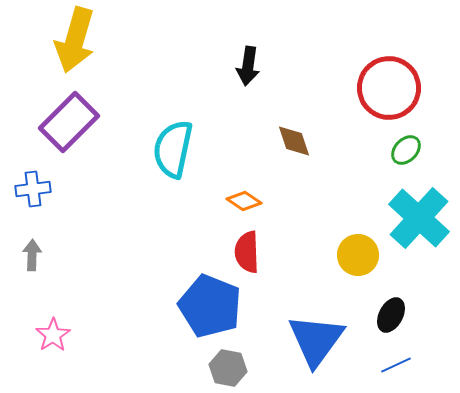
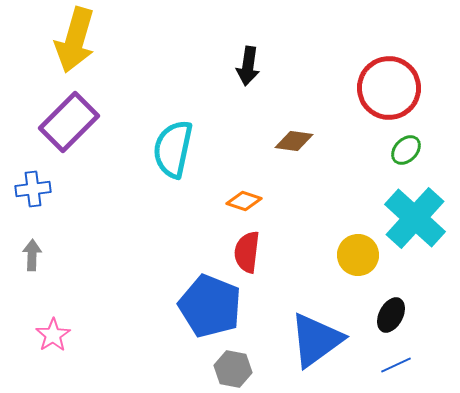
brown diamond: rotated 63 degrees counterclockwise
orange diamond: rotated 16 degrees counterclockwise
cyan cross: moved 4 px left
red semicircle: rotated 9 degrees clockwise
blue triangle: rotated 18 degrees clockwise
gray hexagon: moved 5 px right, 1 px down
